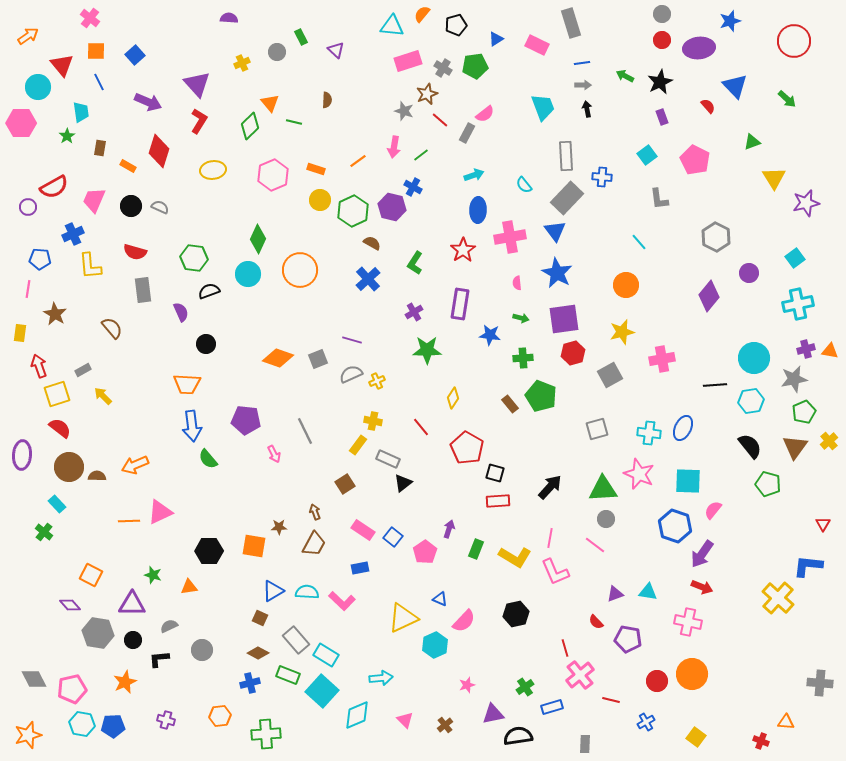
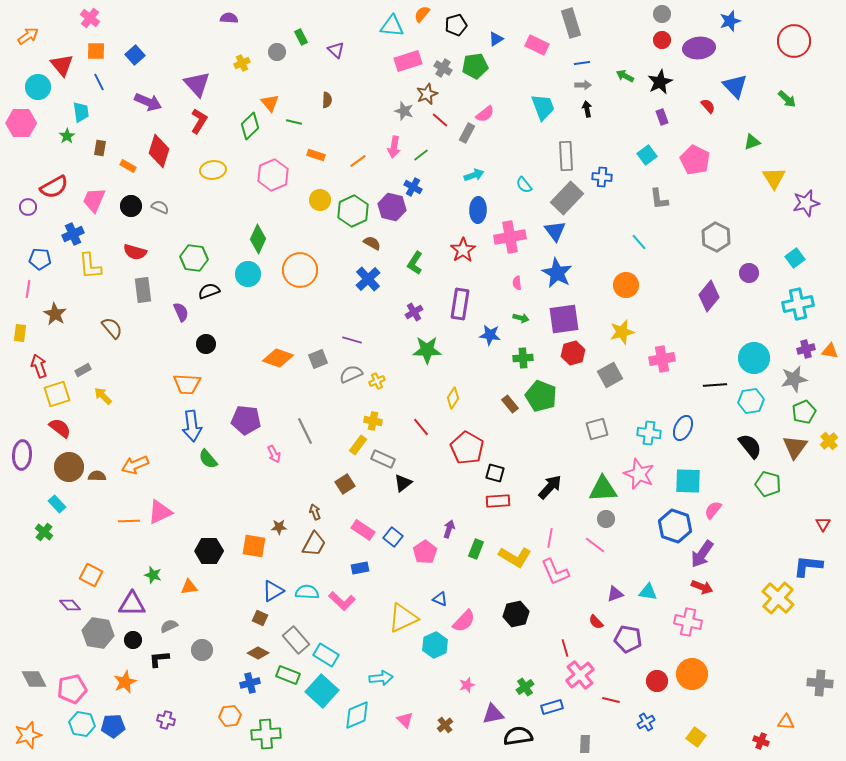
orange rectangle at (316, 169): moved 14 px up
gray rectangle at (388, 459): moved 5 px left
orange hexagon at (220, 716): moved 10 px right
